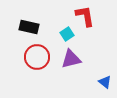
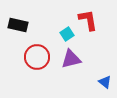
red L-shape: moved 3 px right, 4 px down
black rectangle: moved 11 px left, 2 px up
